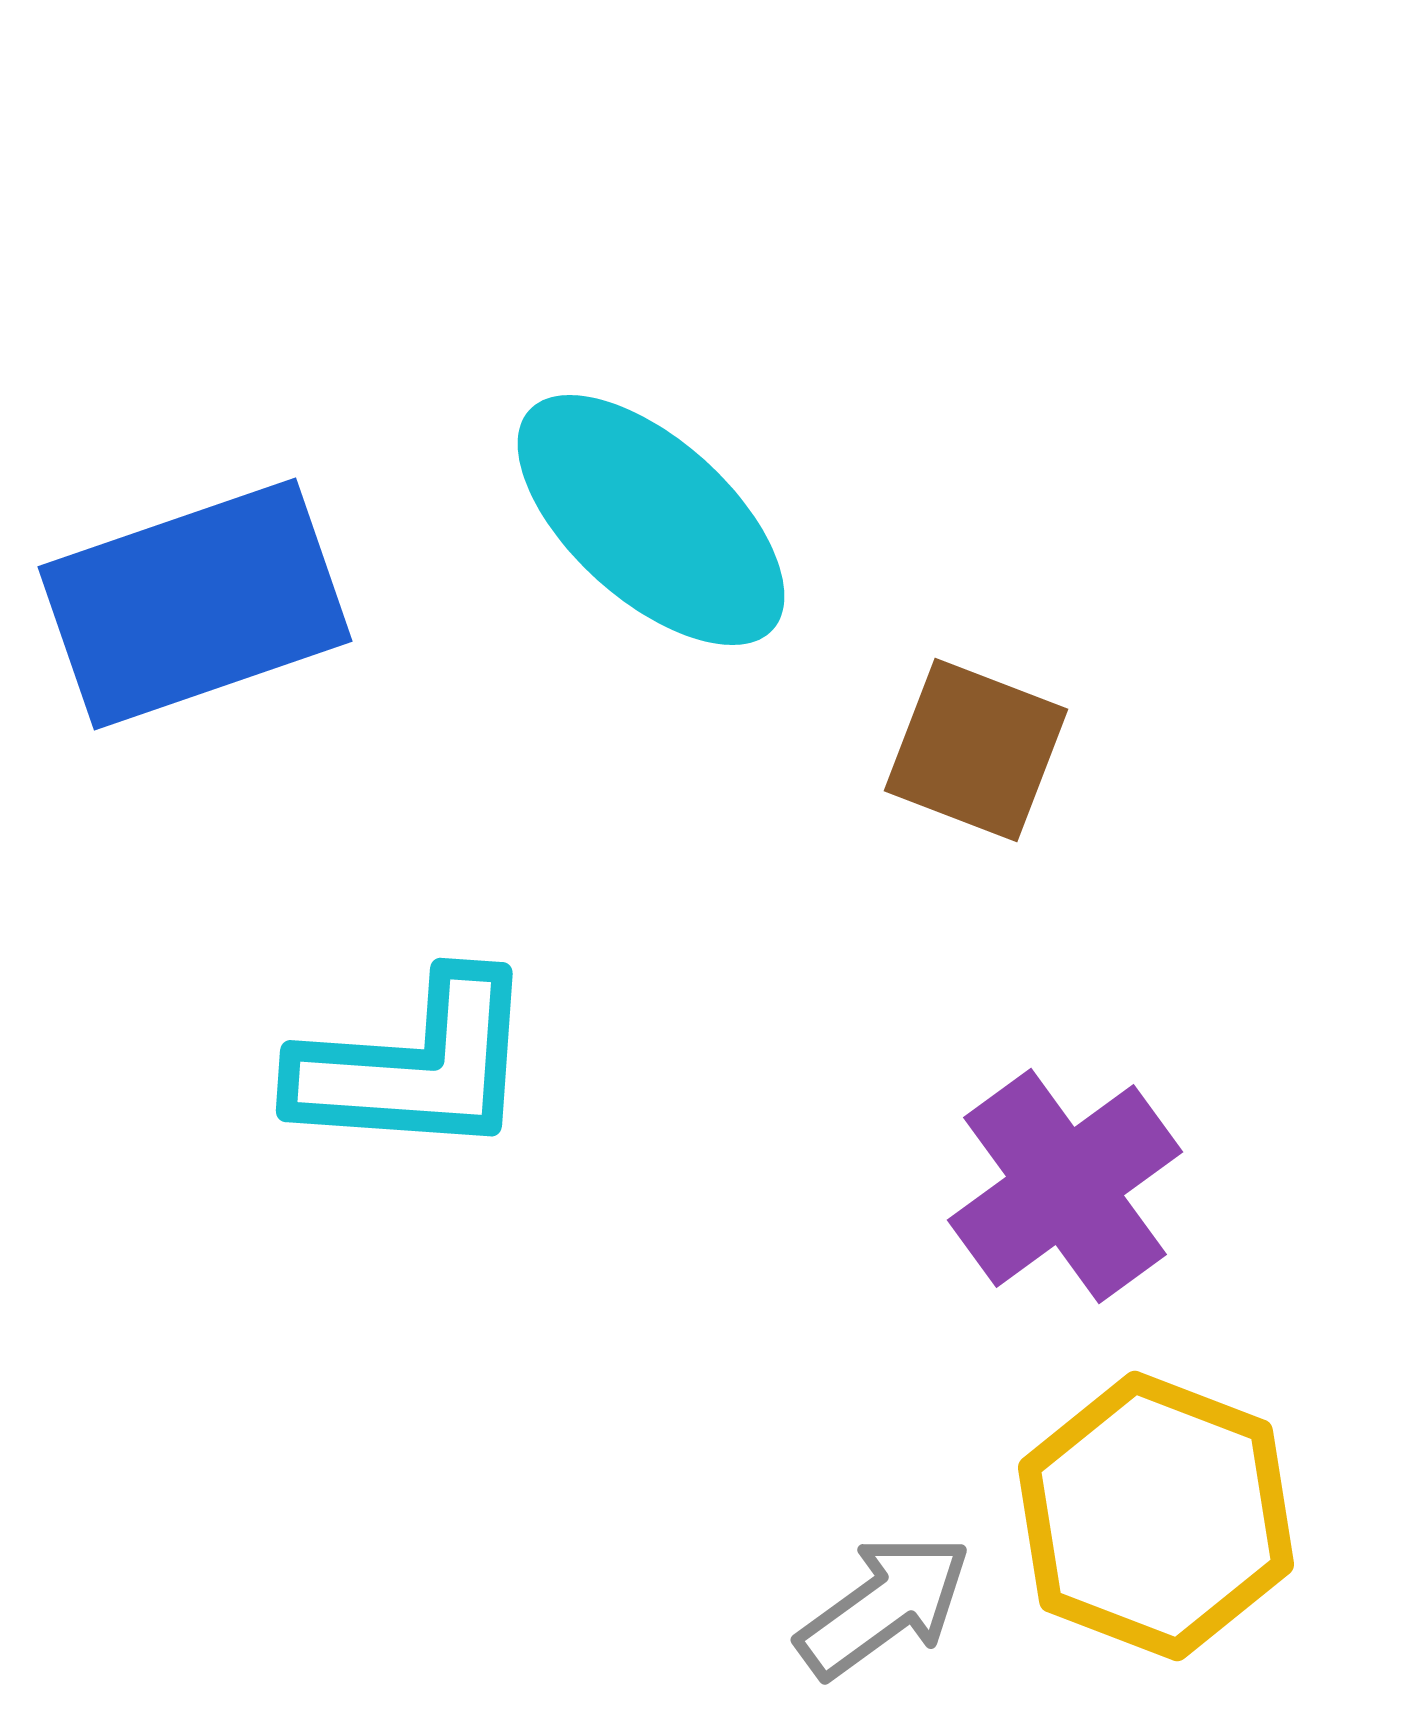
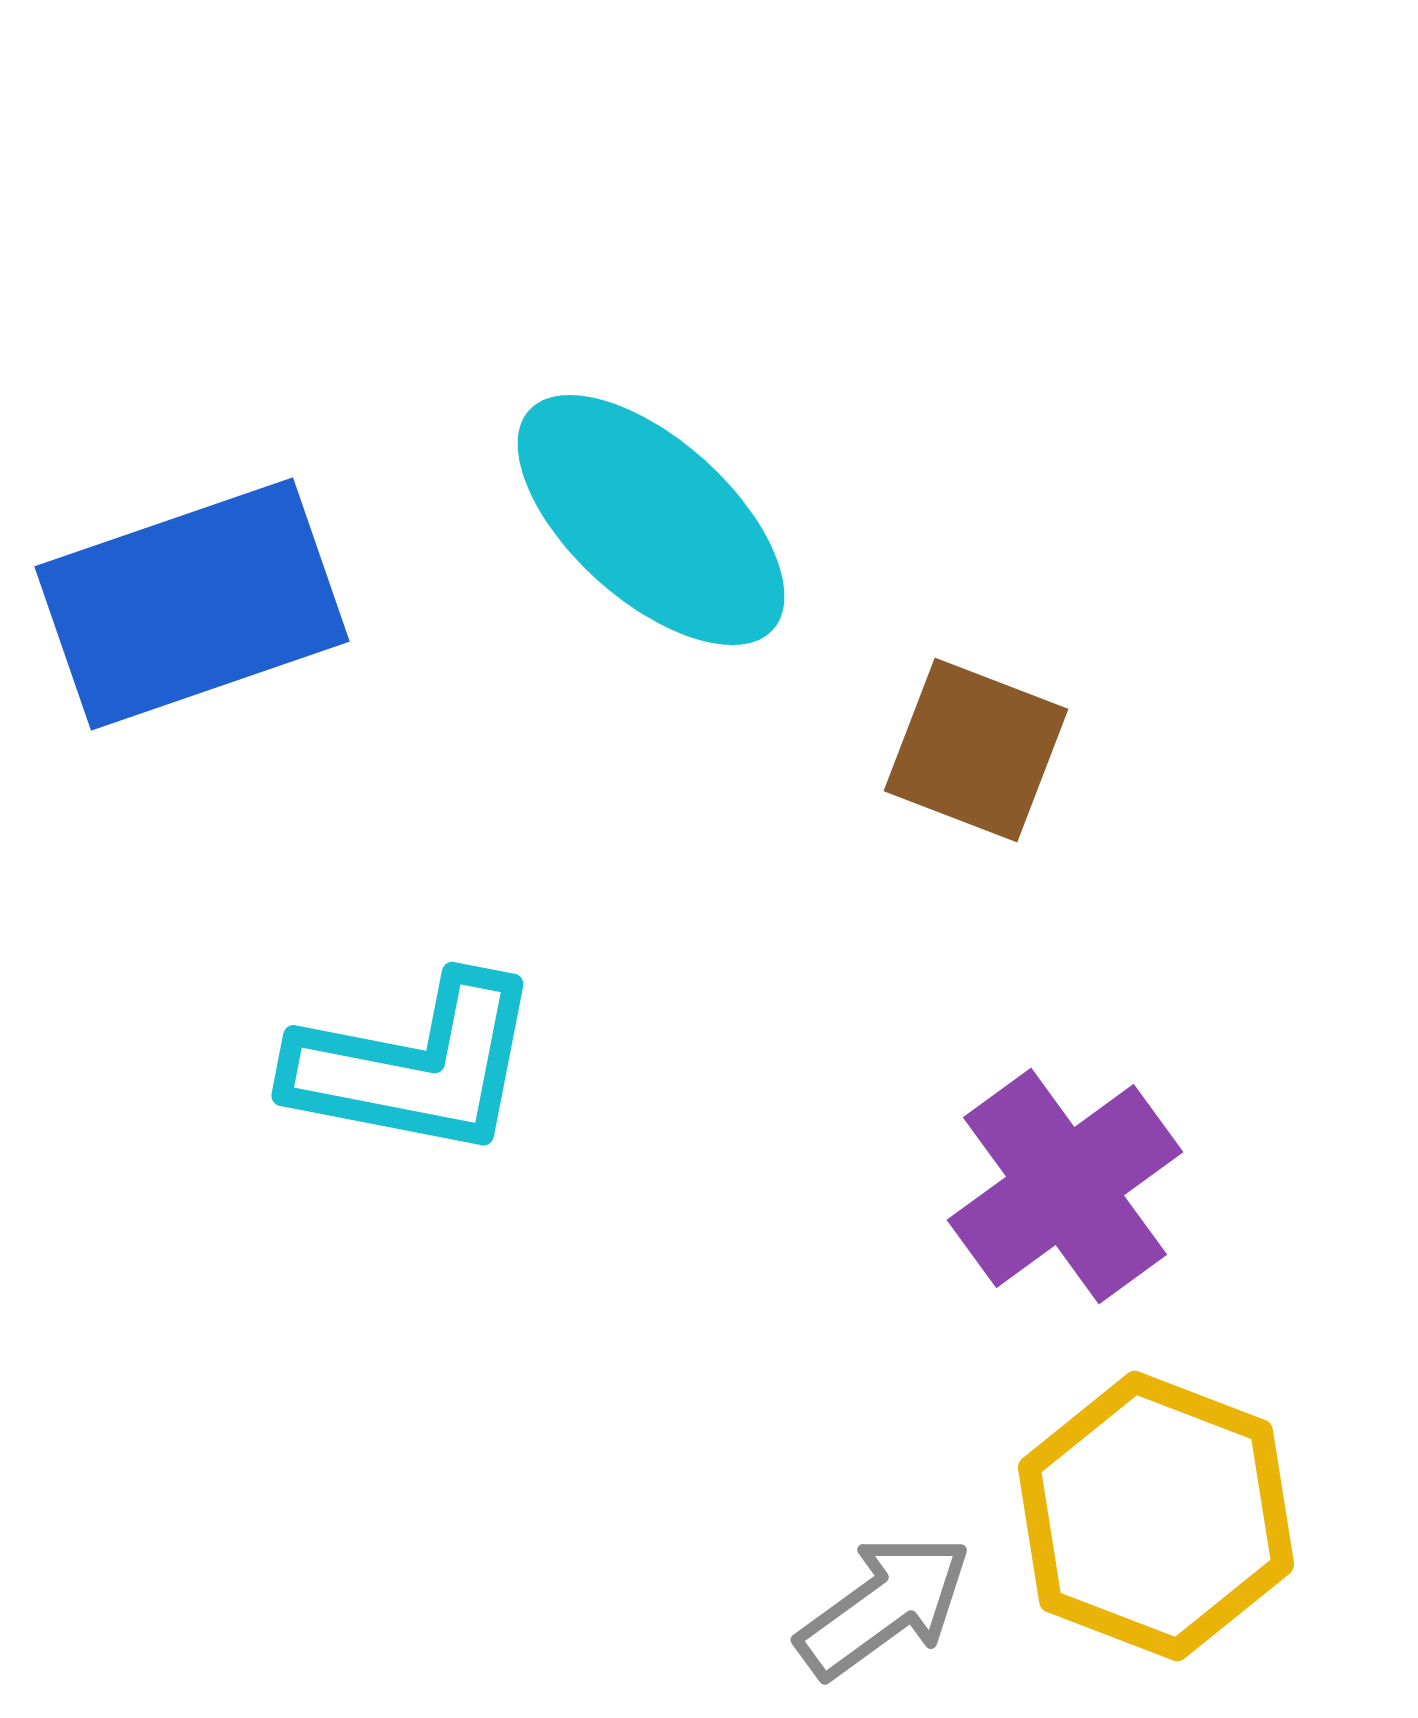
blue rectangle: moved 3 px left
cyan L-shape: rotated 7 degrees clockwise
